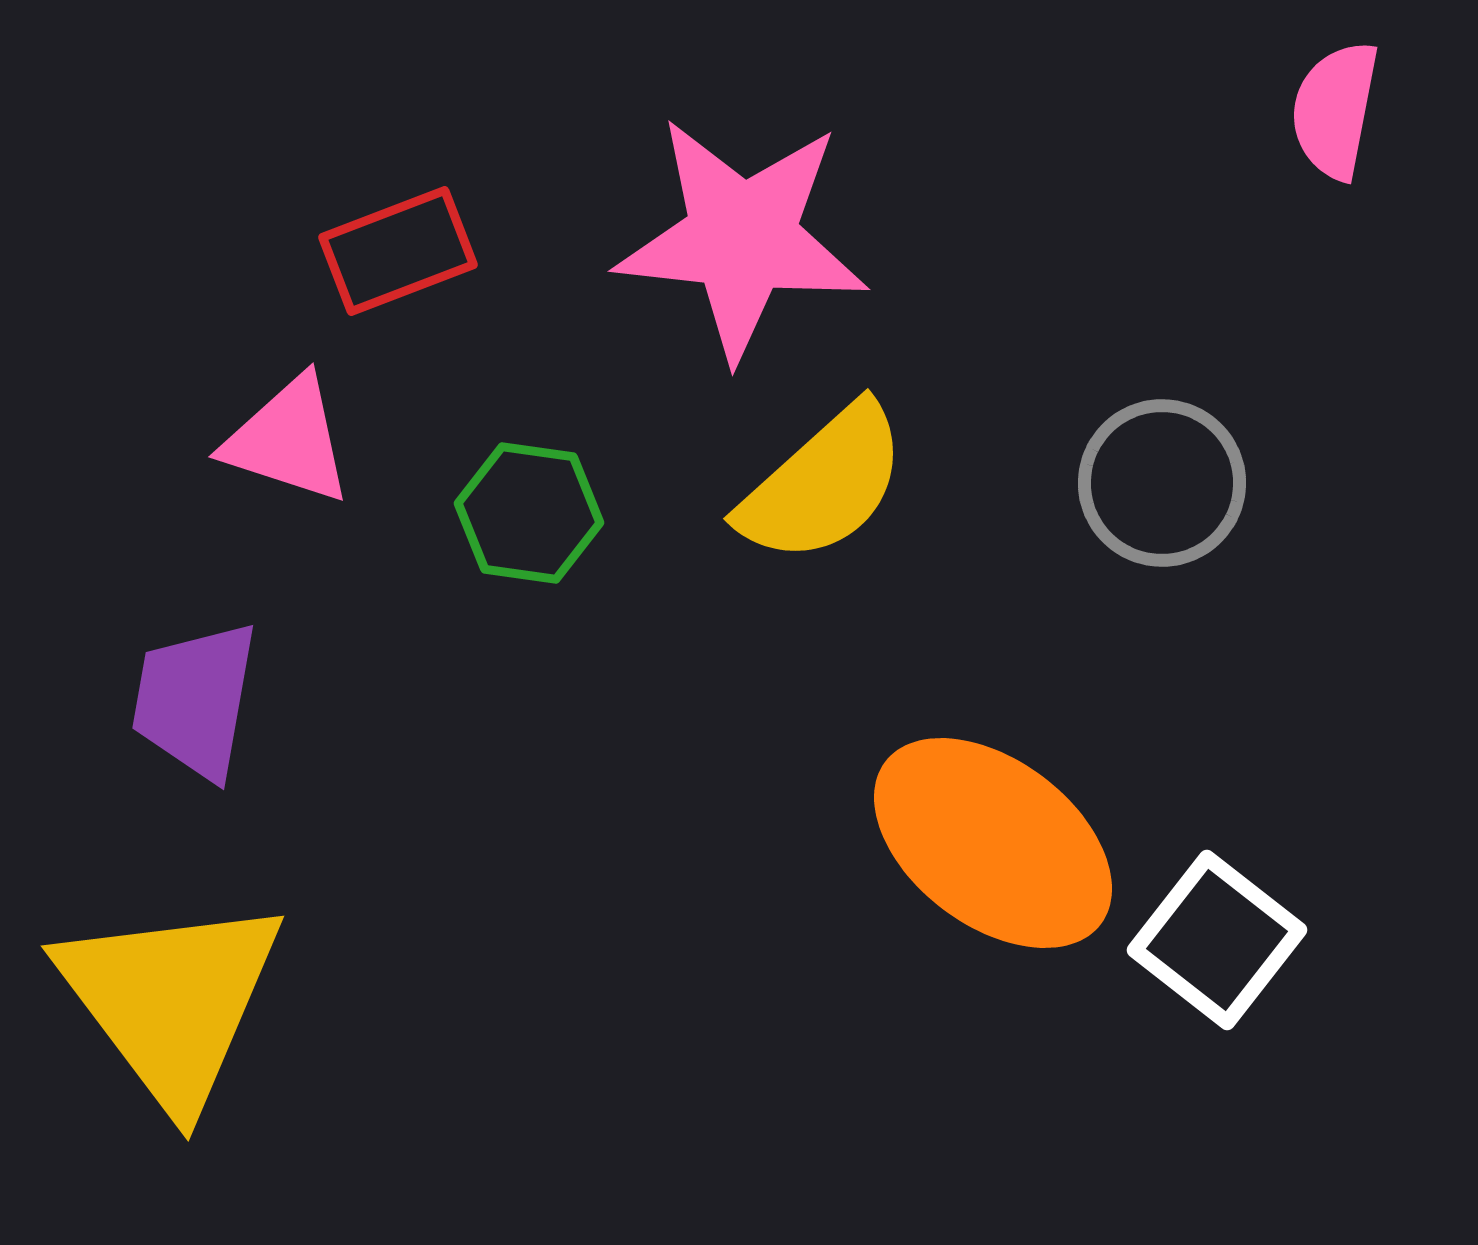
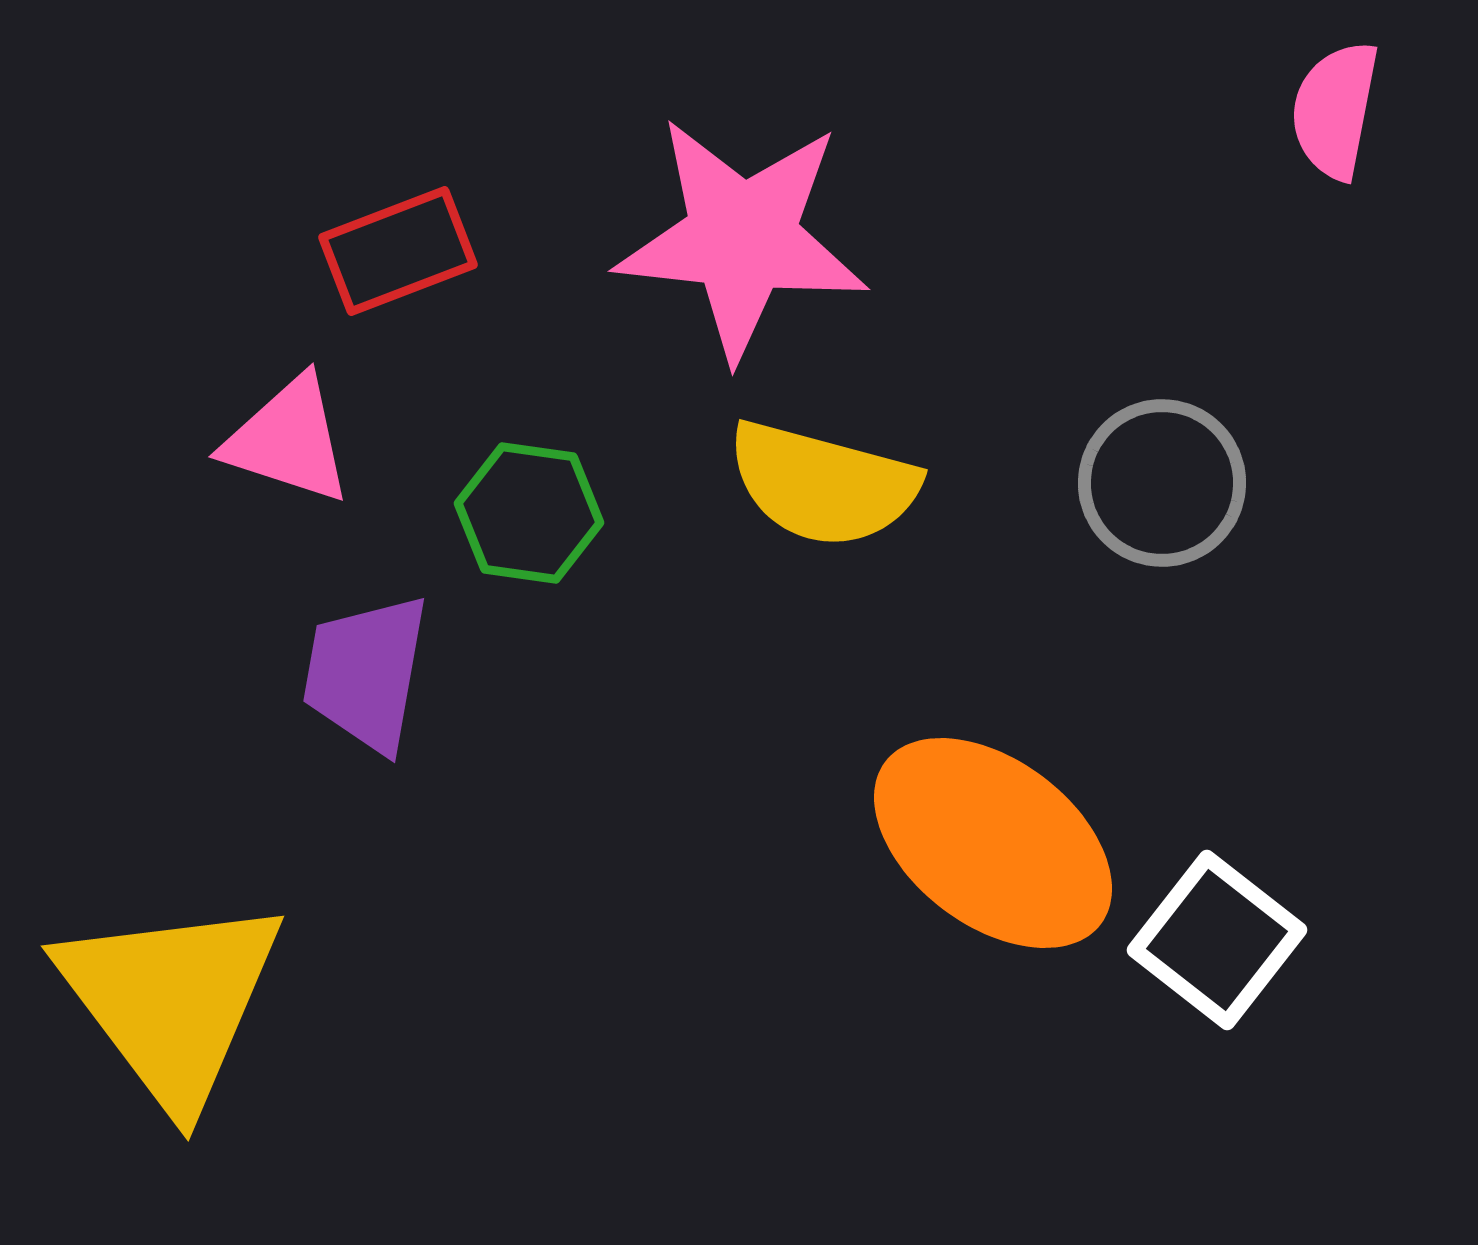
yellow semicircle: rotated 57 degrees clockwise
purple trapezoid: moved 171 px right, 27 px up
